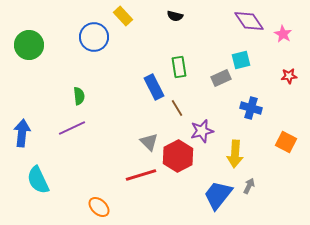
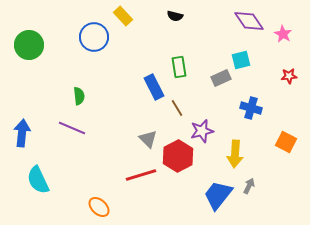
purple line: rotated 48 degrees clockwise
gray triangle: moved 1 px left, 3 px up
